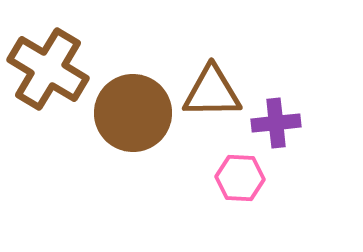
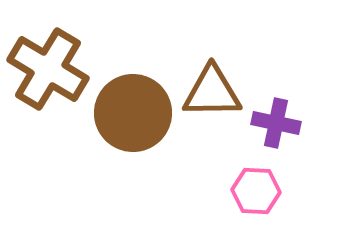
purple cross: rotated 18 degrees clockwise
pink hexagon: moved 16 px right, 13 px down
